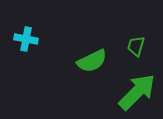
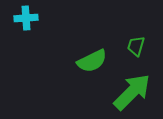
cyan cross: moved 21 px up; rotated 15 degrees counterclockwise
green arrow: moved 5 px left
